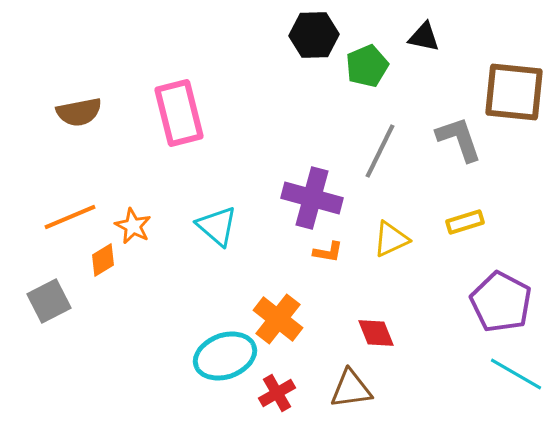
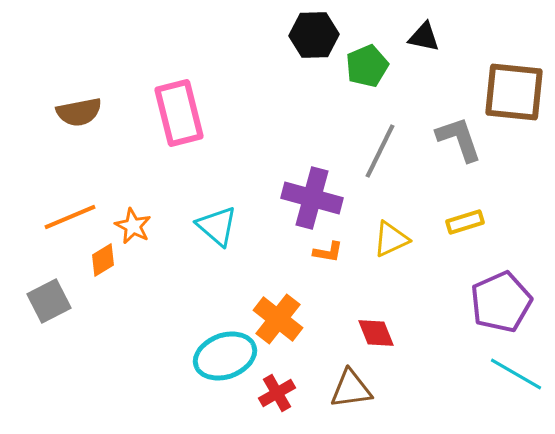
purple pentagon: rotated 20 degrees clockwise
